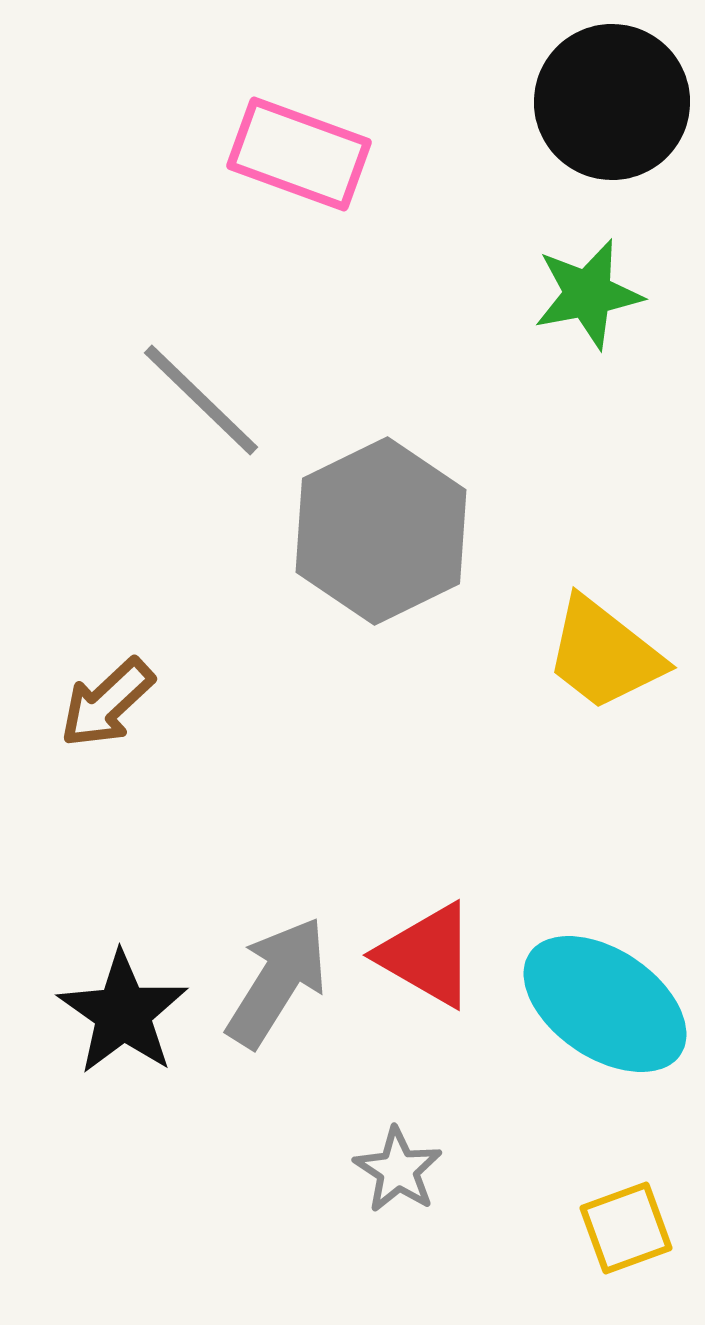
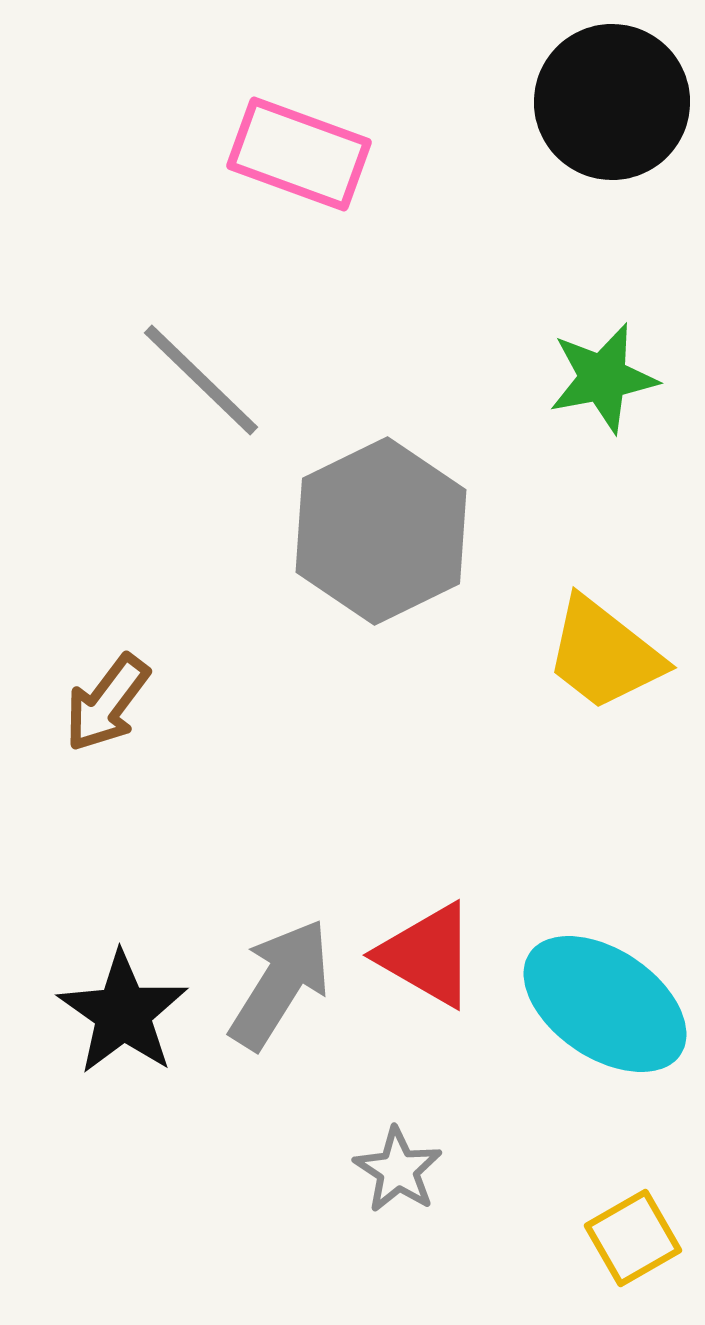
green star: moved 15 px right, 84 px down
gray line: moved 20 px up
brown arrow: rotated 10 degrees counterclockwise
gray arrow: moved 3 px right, 2 px down
yellow square: moved 7 px right, 10 px down; rotated 10 degrees counterclockwise
